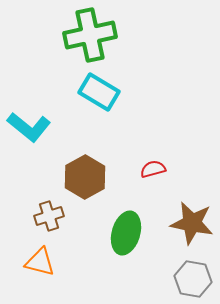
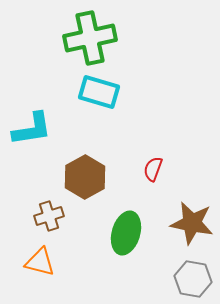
green cross: moved 3 px down
cyan rectangle: rotated 15 degrees counterclockwise
cyan L-shape: moved 3 px right, 2 px down; rotated 48 degrees counterclockwise
red semicircle: rotated 55 degrees counterclockwise
